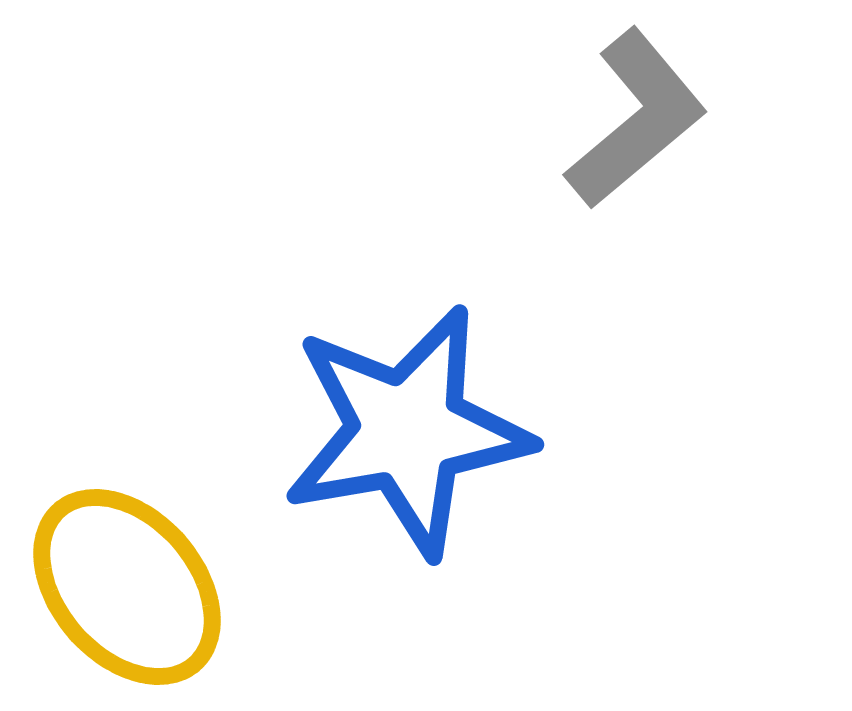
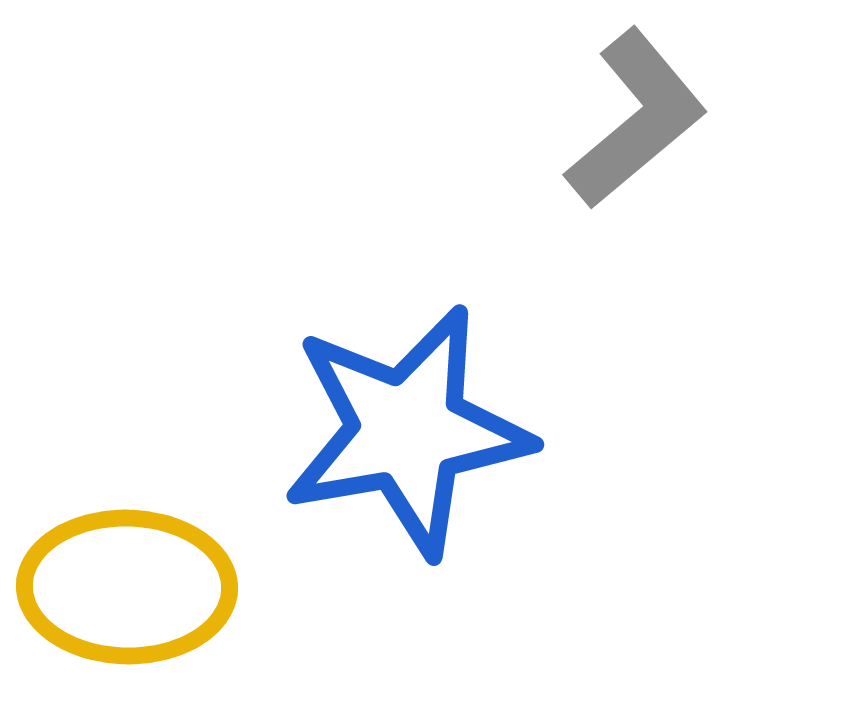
yellow ellipse: rotated 48 degrees counterclockwise
